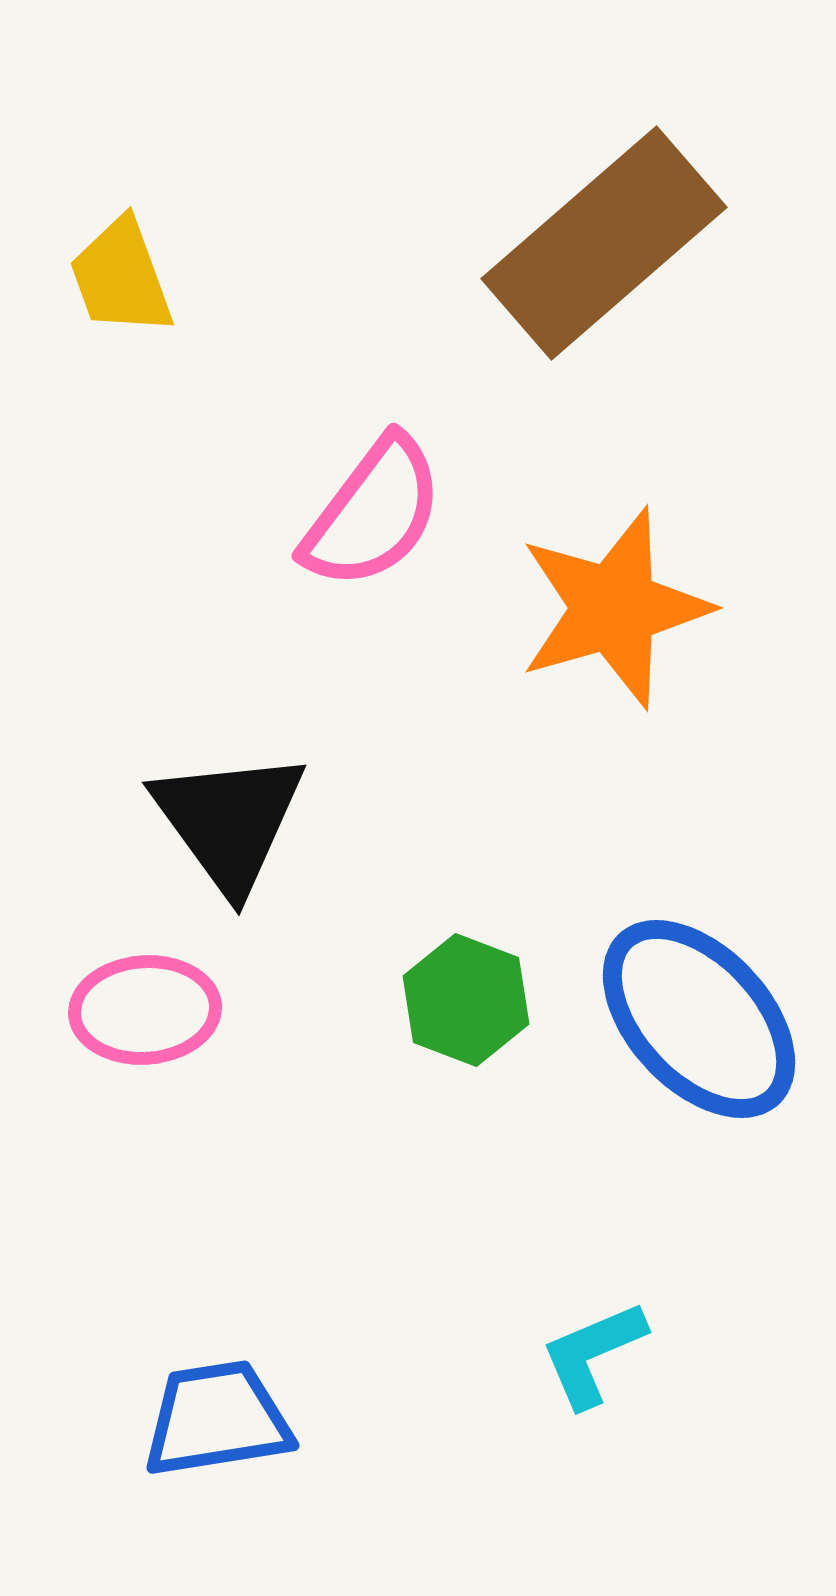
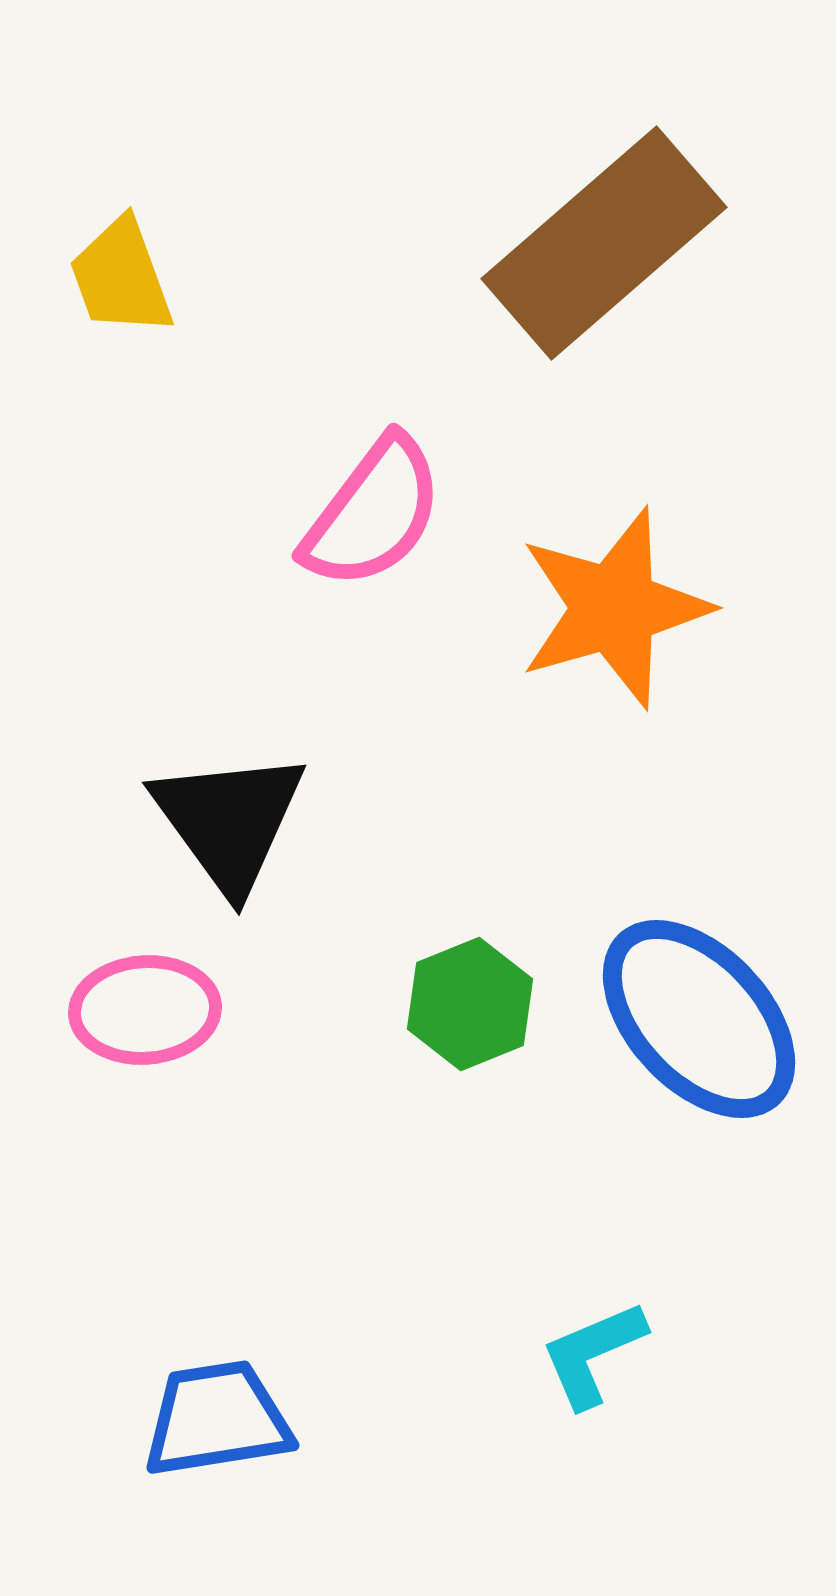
green hexagon: moved 4 px right, 4 px down; rotated 17 degrees clockwise
